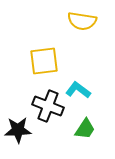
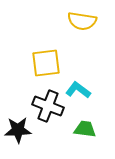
yellow square: moved 2 px right, 2 px down
green trapezoid: rotated 115 degrees counterclockwise
